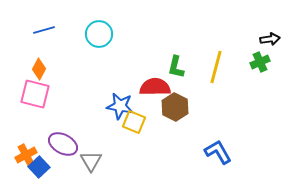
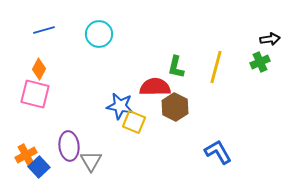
purple ellipse: moved 6 px right, 2 px down; rotated 56 degrees clockwise
